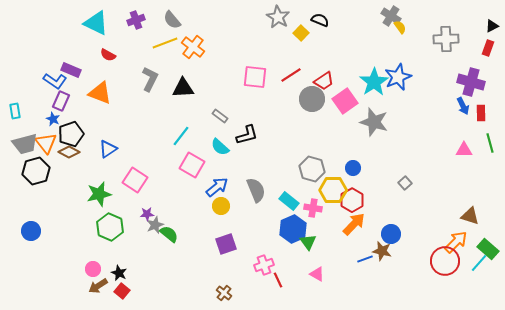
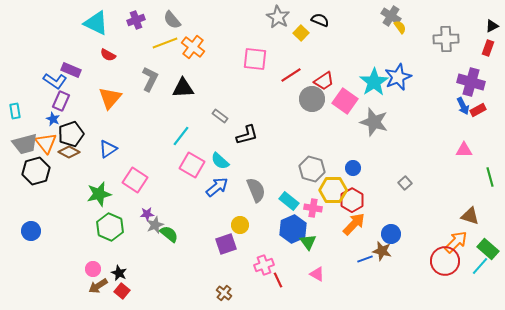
pink square at (255, 77): moved 18 px up
orange triangle at (100, 93): moved 10 px right, 5 px down; rotated 50 degrees clockwise
pink square at (345, 101): rotated 20 degrees counterclockwise
red rectangle at (481, 113): moved 3 px left, 3 px up; rotated 63 degrees clockwise
green line at (490, 143): moved 34 px down
cyan semicircle at (220, 147): moved 14 px down
yellow circle at (221, 206): moved 19 px right, 19 px down
cyan line at (479, 263): moved 1 px right, 3 px down
